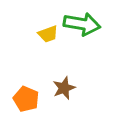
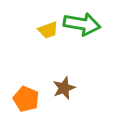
yellow trapezoid: moved 4 px up
